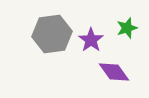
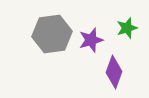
purple star: rotated 20 degrees clockwise
purple diamond: rotated 56 degrees clockwise
